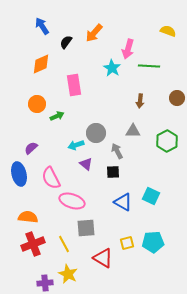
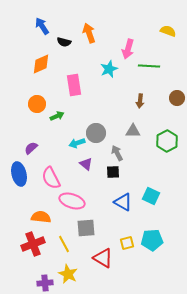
orange arrow: moved 5 px left; rotated 120 degrees clockwise
black semicircle: moved 2 px left; rotated 112 degrees counterclockwise
cyan star: moved 3 px left, 1 px down; rotated 18 degrees clockwise
cyan arrow: moved 1 px right, 2 px up
gray arrow: moved 2 px down
orange semicircle: moved 13 px right
cyan pentagon: moved 1 px left, 2 px up
